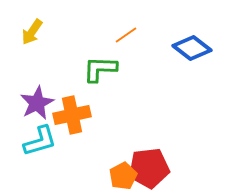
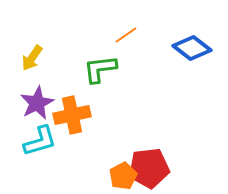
yellow arrow: moved 26 px down
green L-shape: rotated 9 degrees counterclockwise
